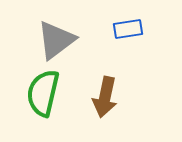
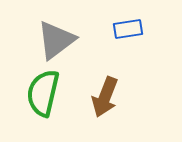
brown arrow: rotated 9 degrees clockwise
